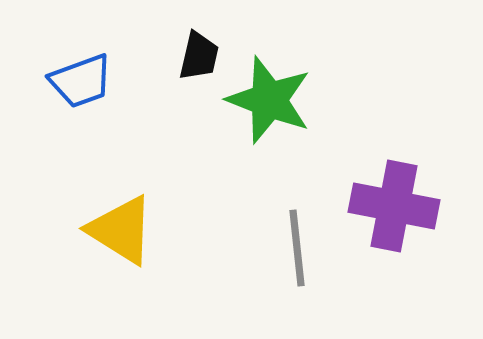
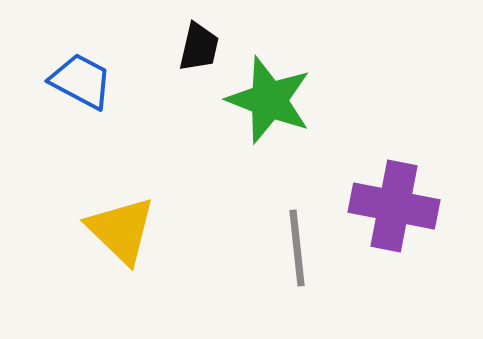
black trapezoid: moved 9 px up
blue trapezoid: rotated 132 degrees counterclockwise
yellow triangle: rotated 12 degrees clockwise
